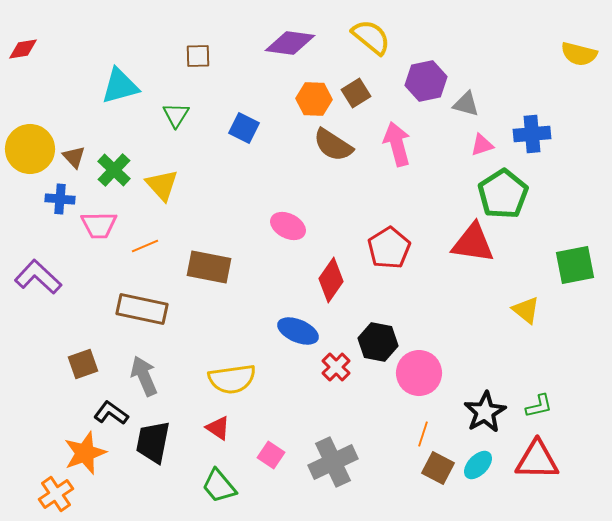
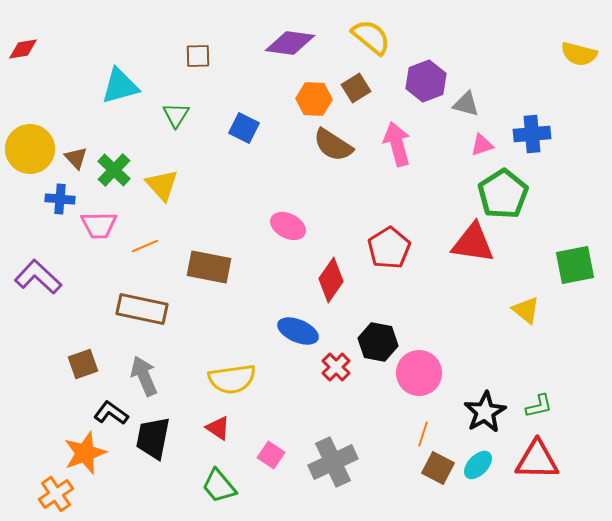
purple hexagon at (426, 81): rotated 9 degrees counterclockwise
brown square at (356, 93): moved 5 px up
brown triangle at (74, 157): moved 2 px right, 1 px down
black trapezoid at (153, 442): moved 4 px up
